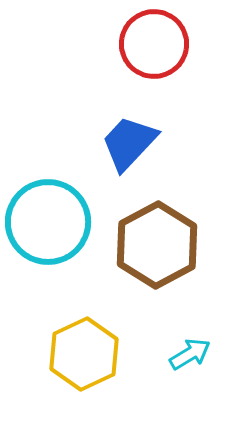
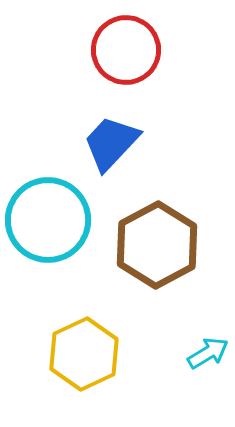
red circle: moved 28 px left, 6 px down
blue trapezoid: moved 18 px left
cyan circle: moved 2 px up
cyan arrow: moved 18 px right, 1 px up
